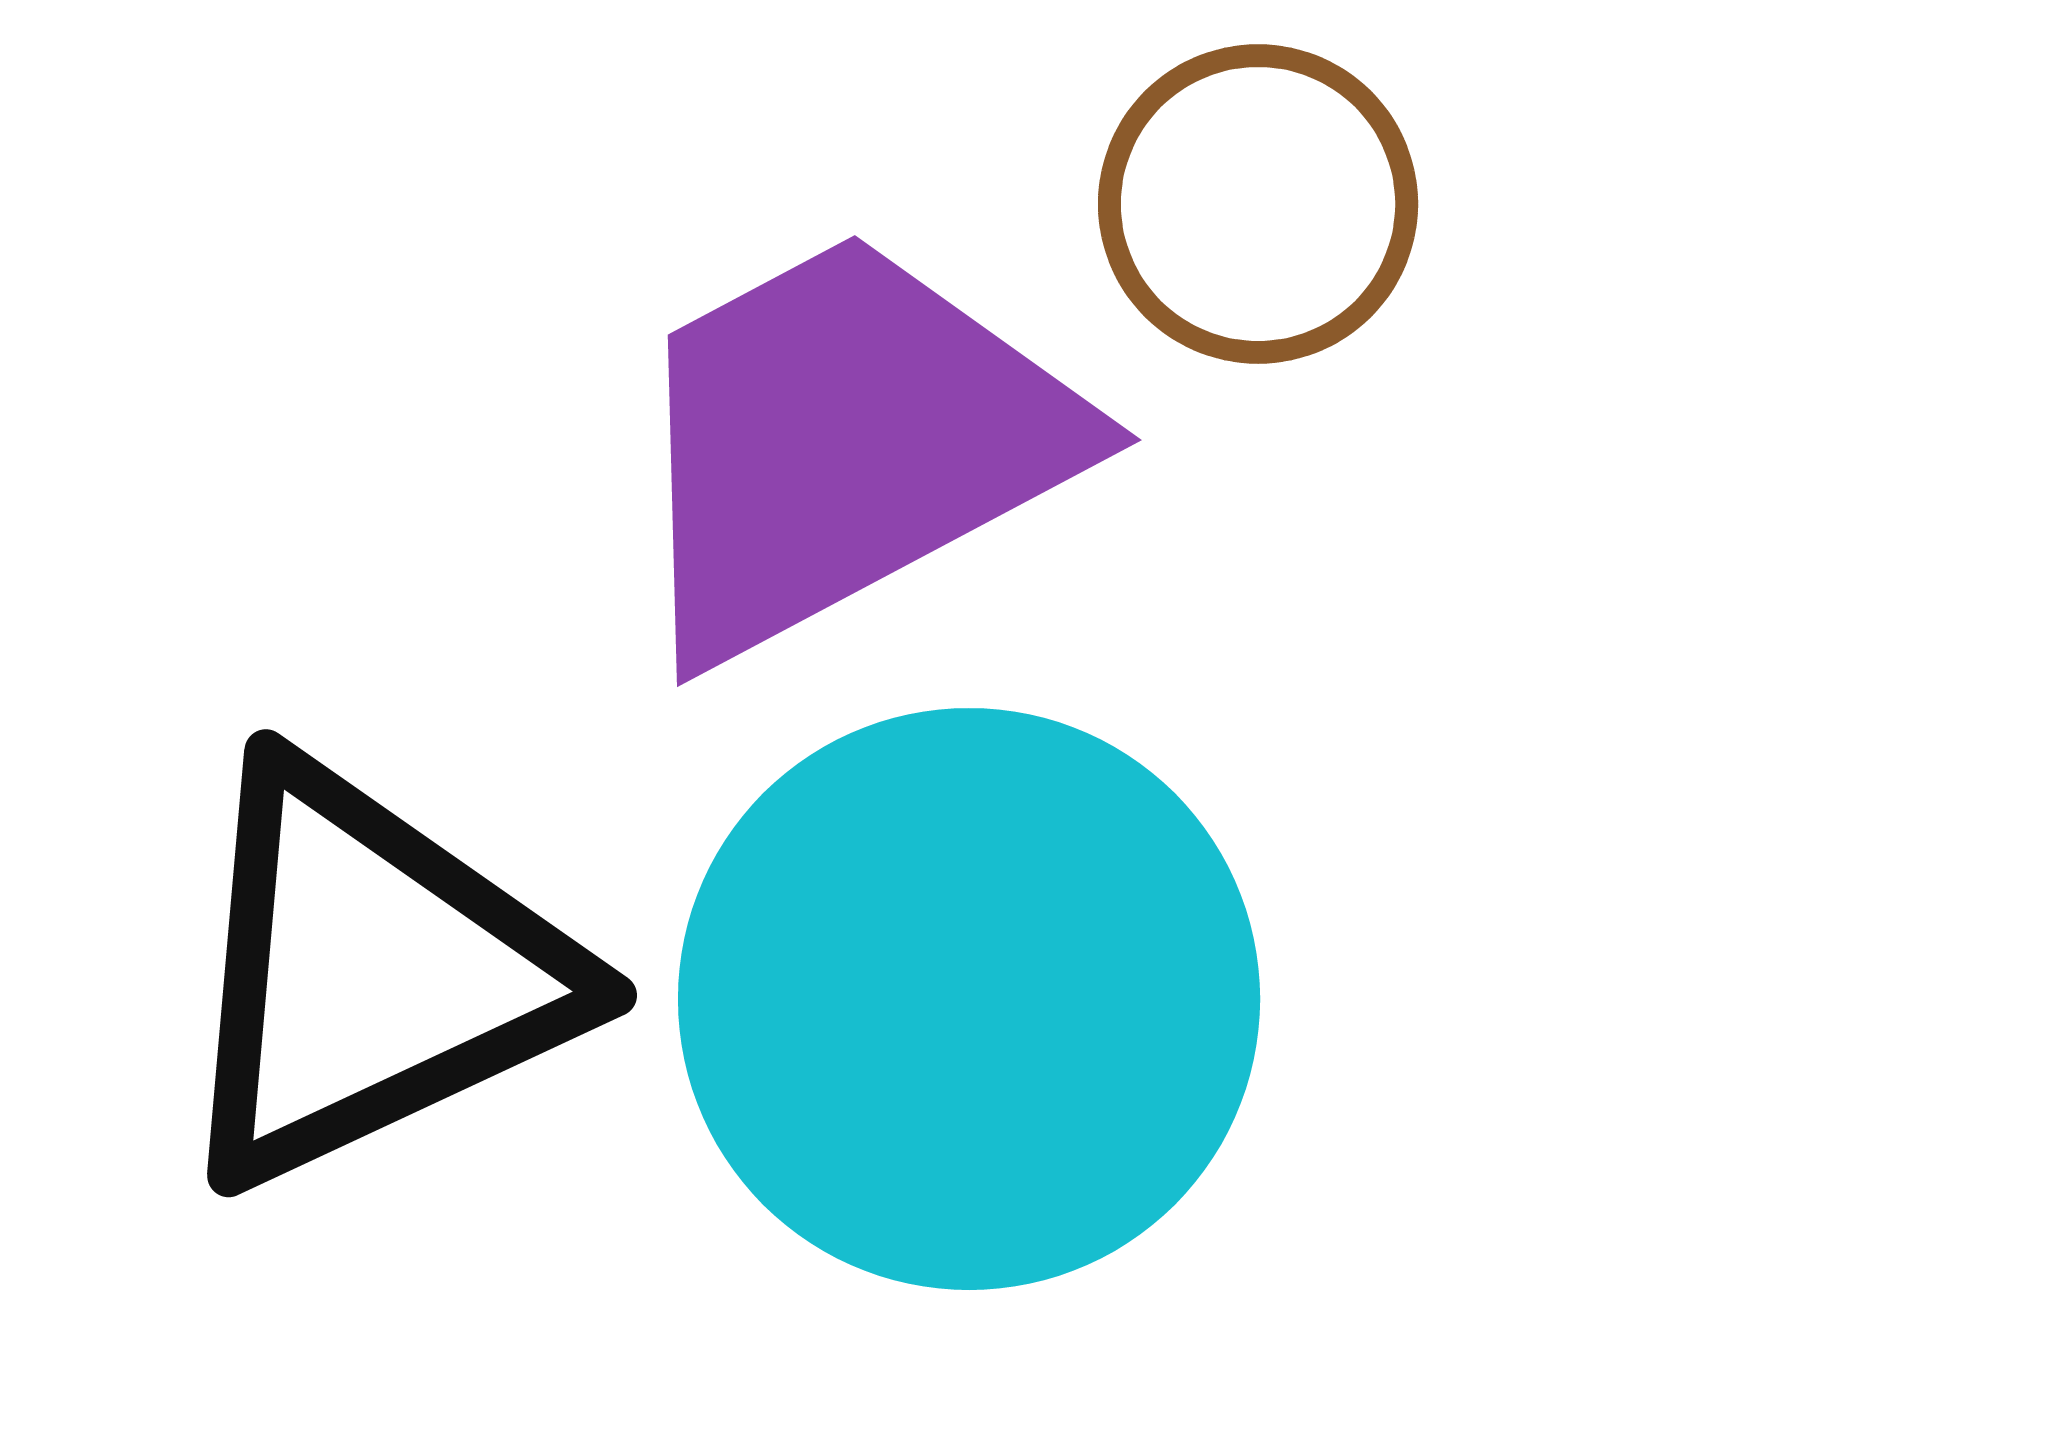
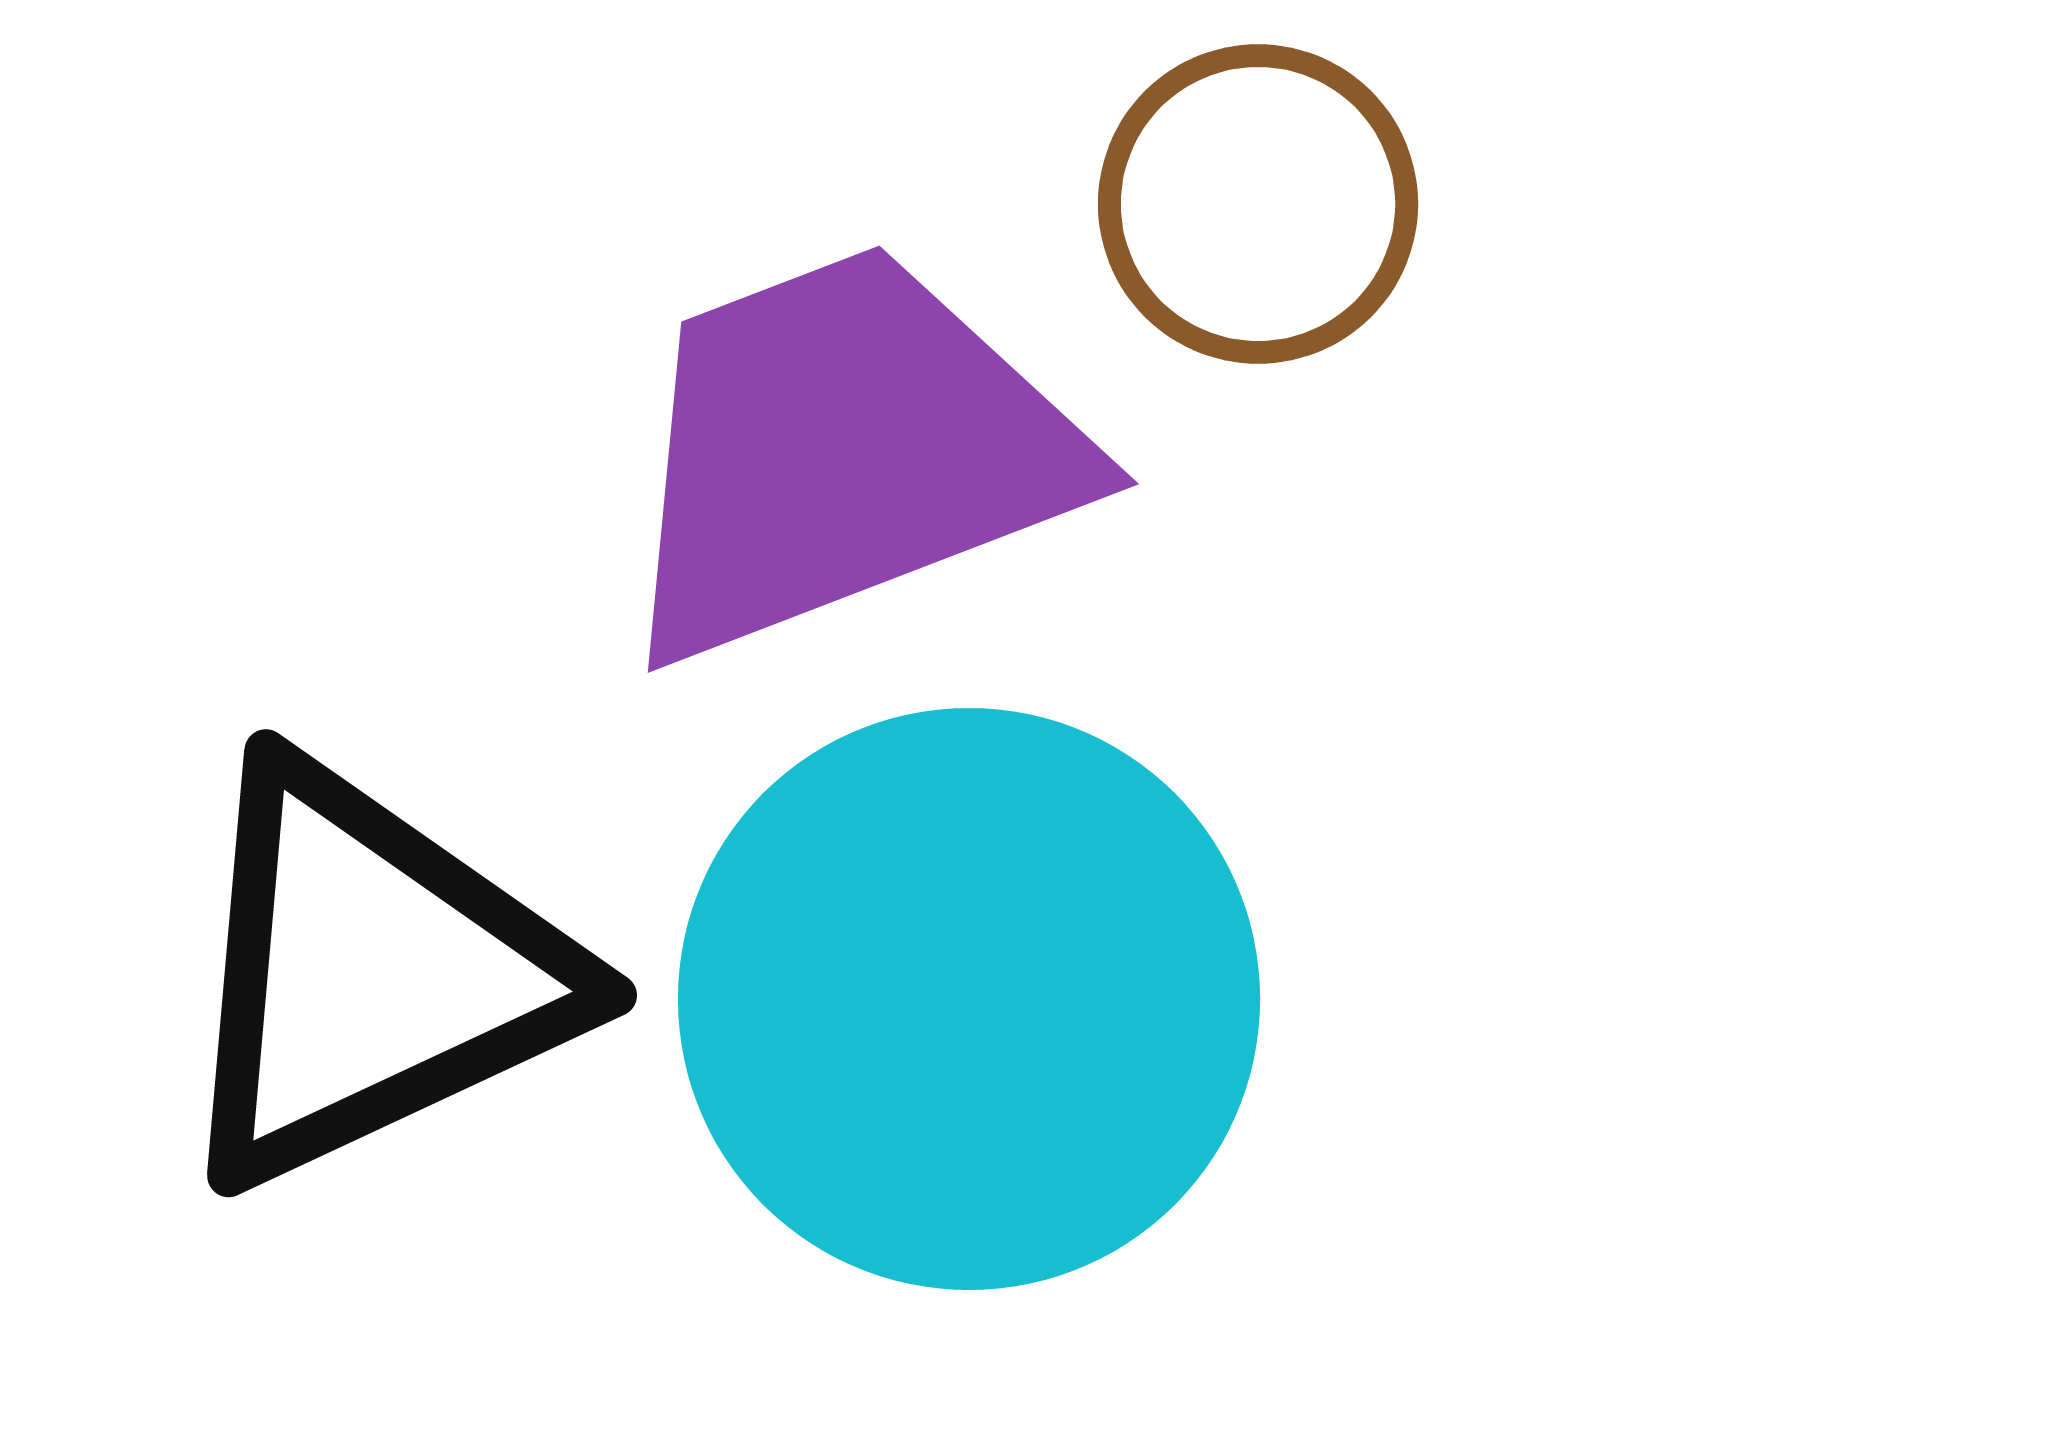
purple trapezoid: moved 1 px left, 8 px down; rotated 7 degrees clockwise
